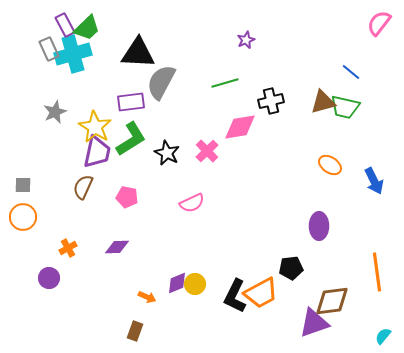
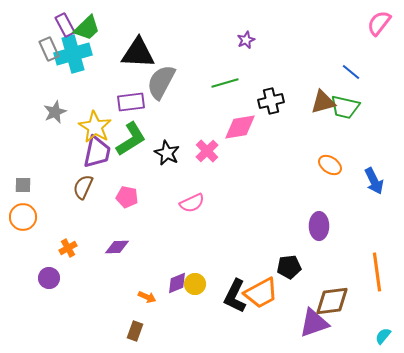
black pentagon at (291, 268): moved 2 px left, 1 px up
